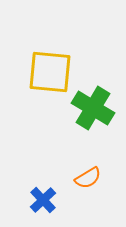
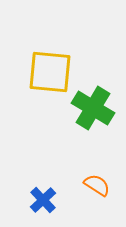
orange semicircle: moved 9 px right, 7 px down; rotated 116 degrees counterclockwise
